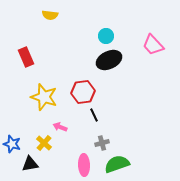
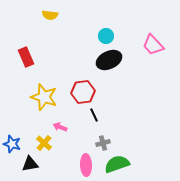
gray cross: moved 1 px right
pink ellipse: moved 2 px right
